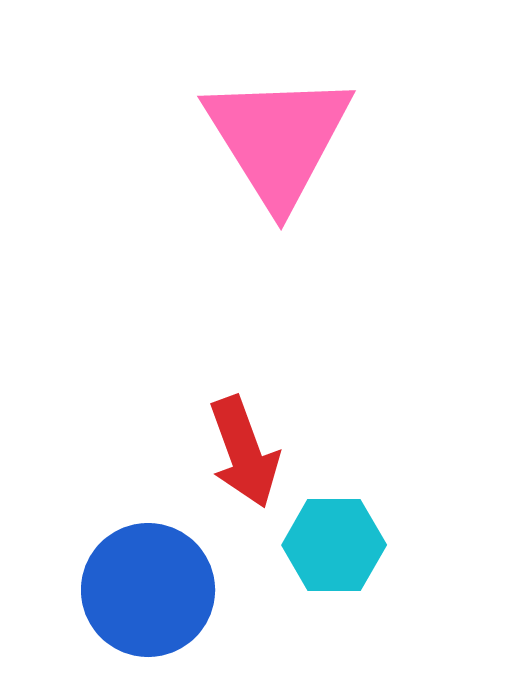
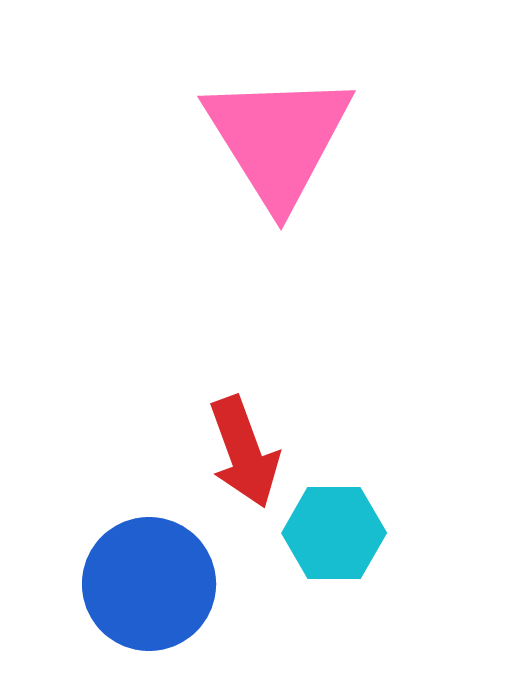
cyan hexagon: moved 12 px up
blue circle: moved 1 px right, 6 px up
